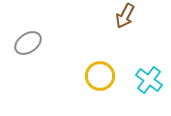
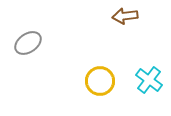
brown arrow: rotated 55 degrees clockwise
yellow circle: moved 5 px down
